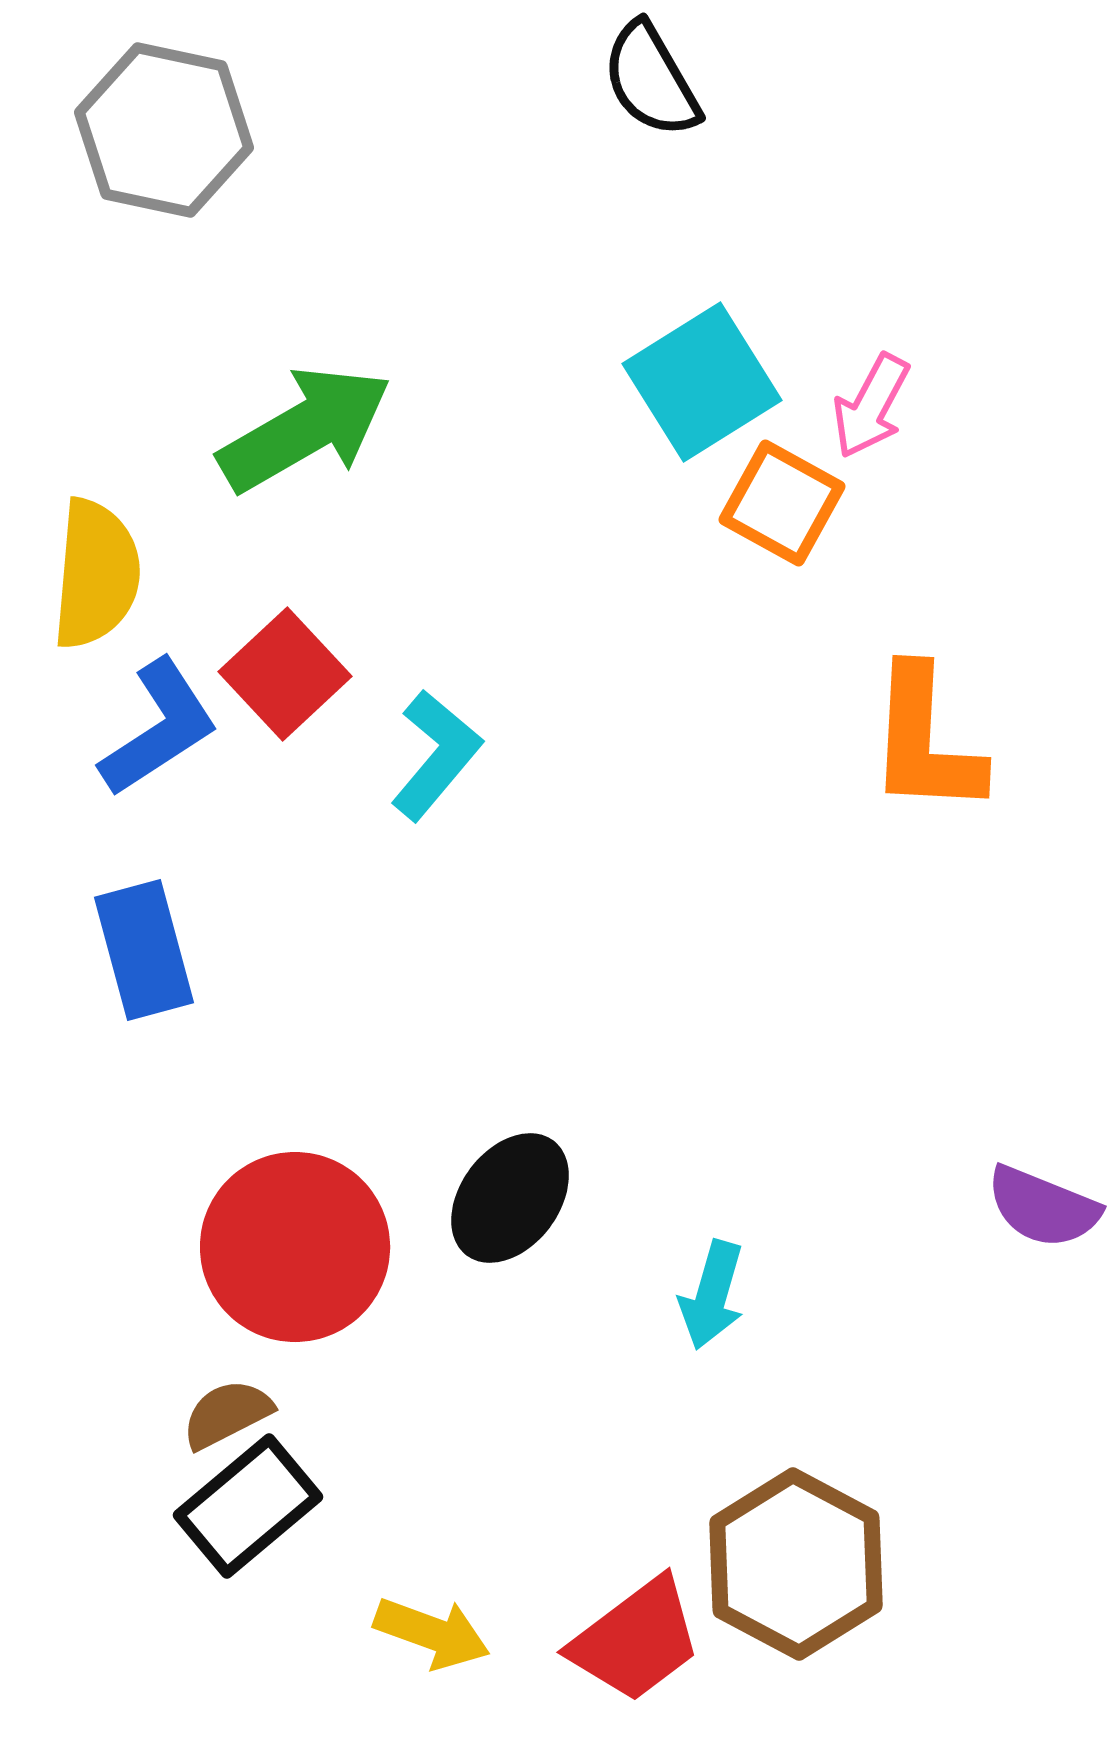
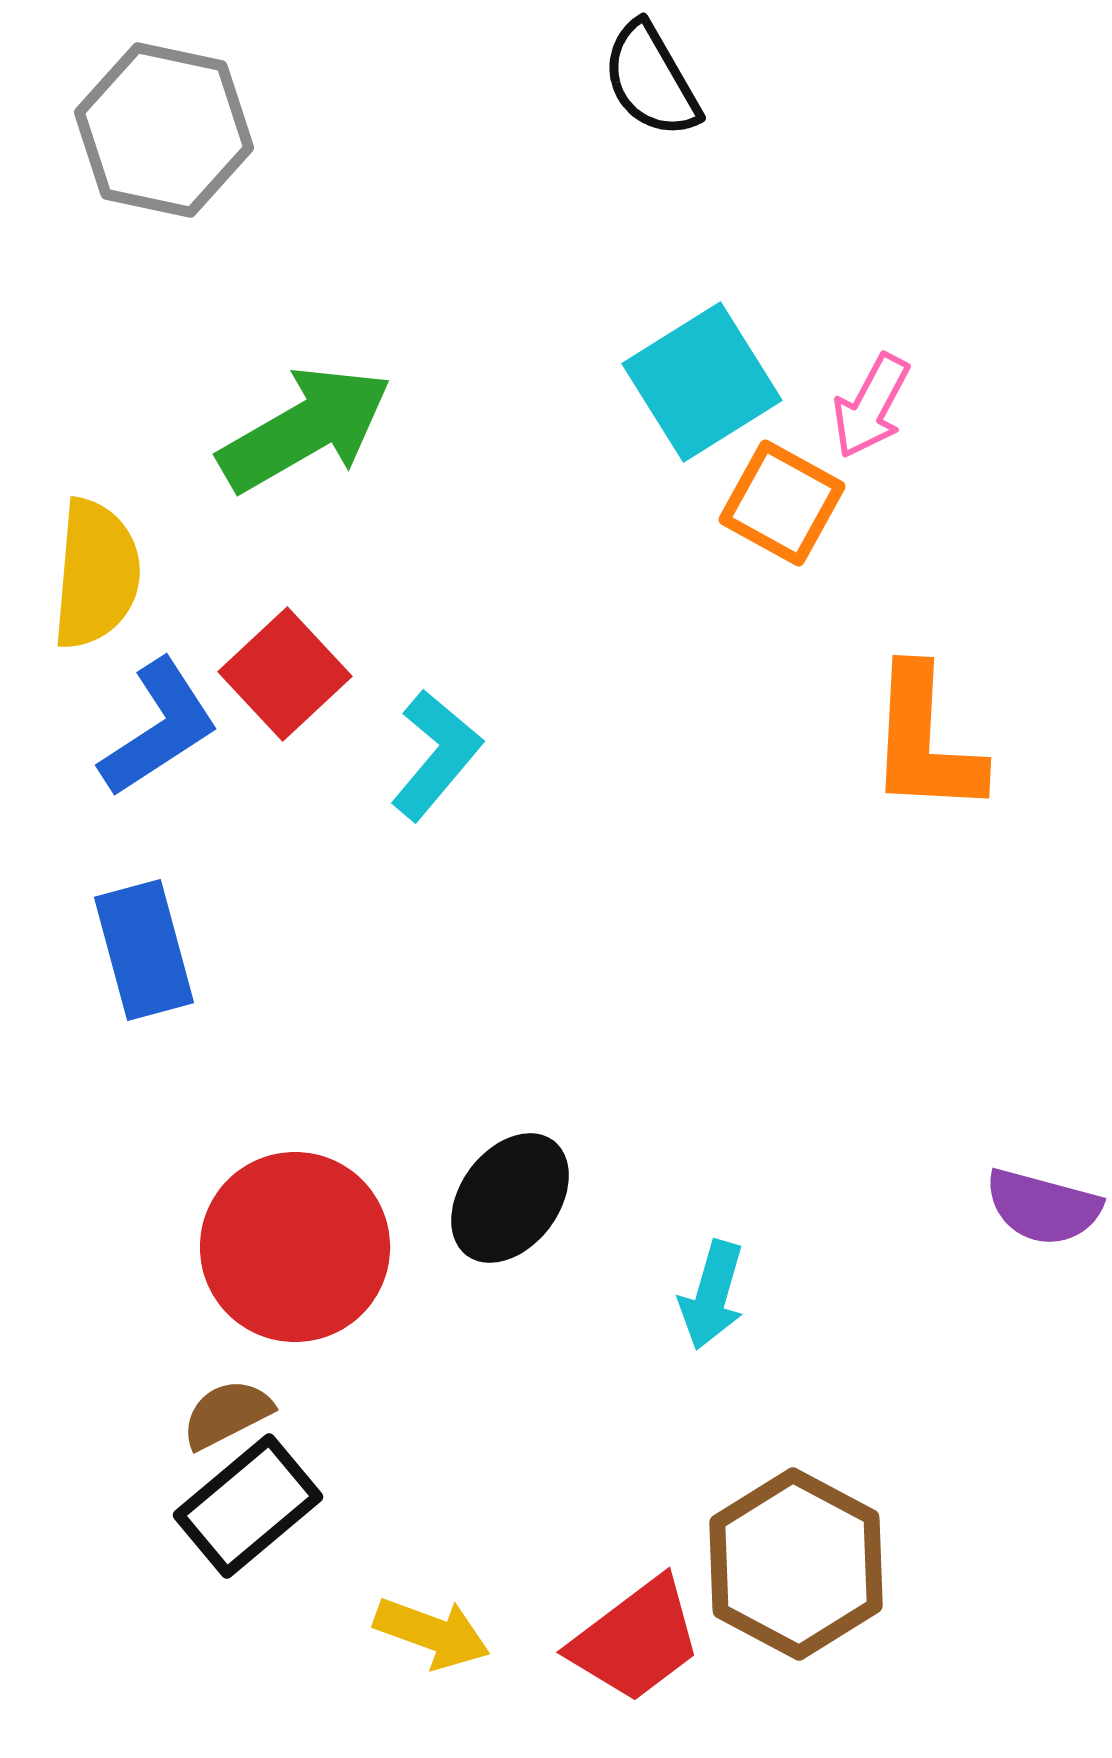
purple semicircle: rotated 7 degrees counterclockwise
